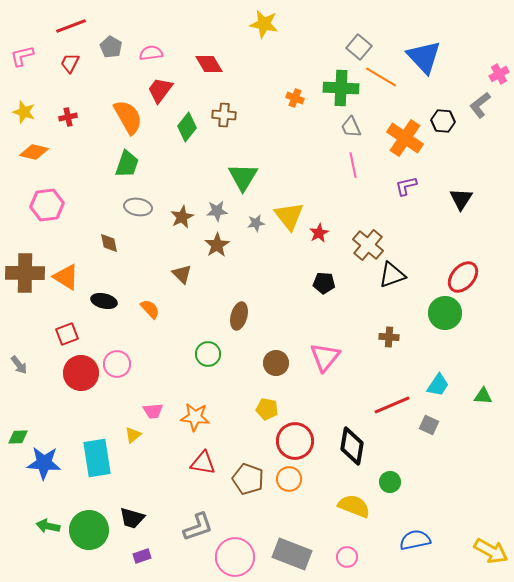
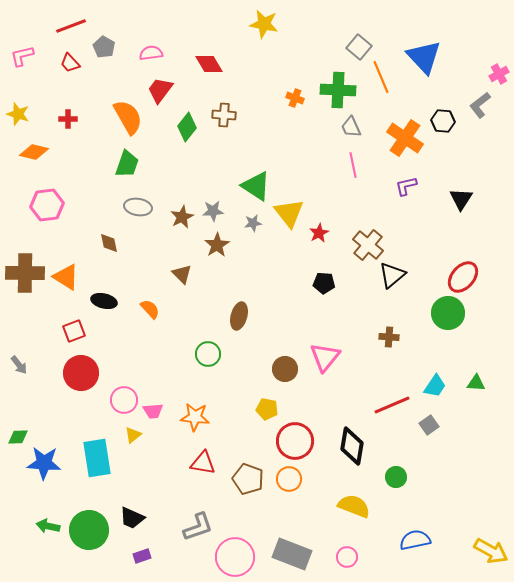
gray pentagon at (111, 47): moved 7 px left
red trapezoid at (70, 63): rotated 70 degrees counterclockwise
orange line at (381, 77): rotated 36 degrees clockwise
green cross at (341, 88): moved 3 px left, 2 px down
yellow star at (24, 112): moved 6 px left, 2 px down
red cross at (68, 117): moved 2 px down; rotated 12 degrees clockwise
green triangle at (243, 177): moved 13 px right, 9 px down; rotated 28 degrees counterclockwise
gray star at (217, 211): moved 4 px left
yellow triangle at (289, 216): moved 3 px up
gray star at (256, 223): moved 3 px left
black triangle at (392, 275): rotated 20 degrees counterclockwise
green circle at (445, 313): moved 3 px right
red square at (67, 334): moved 7 px right, 3 px up
brown circle at (276, 363): moved 9 px right, 6 px down
pink circle at (117, 364): moved 7 px right, 36 px down
cyan trapezoid at (438, 385): moved 3 px left, 1 px down
green triangle at (483, 396): moved 7 px left, 13 px up
gray square at (429, 425): rotated 30 degrees clockwise
green circle at (390, 482): moved 6 px right, 5 px up
black trapezoid at (132, 518): rotated 8 degrees clockwise
